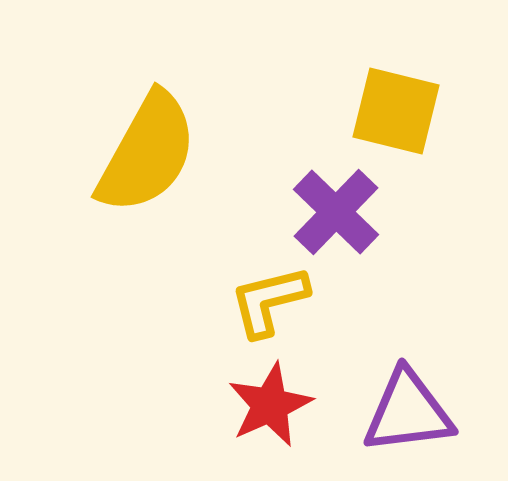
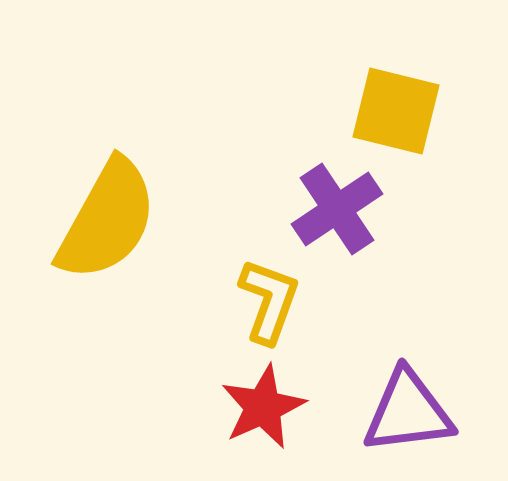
yellow semicircle: moved 40 px left, 67 px down
purple cross: moved 1 px right, 3 px up; rotated 12 degrees clockwise
yellow L-shape: rotated 124 degrees clockwise
red star: moved 7 px left, 2 px down
